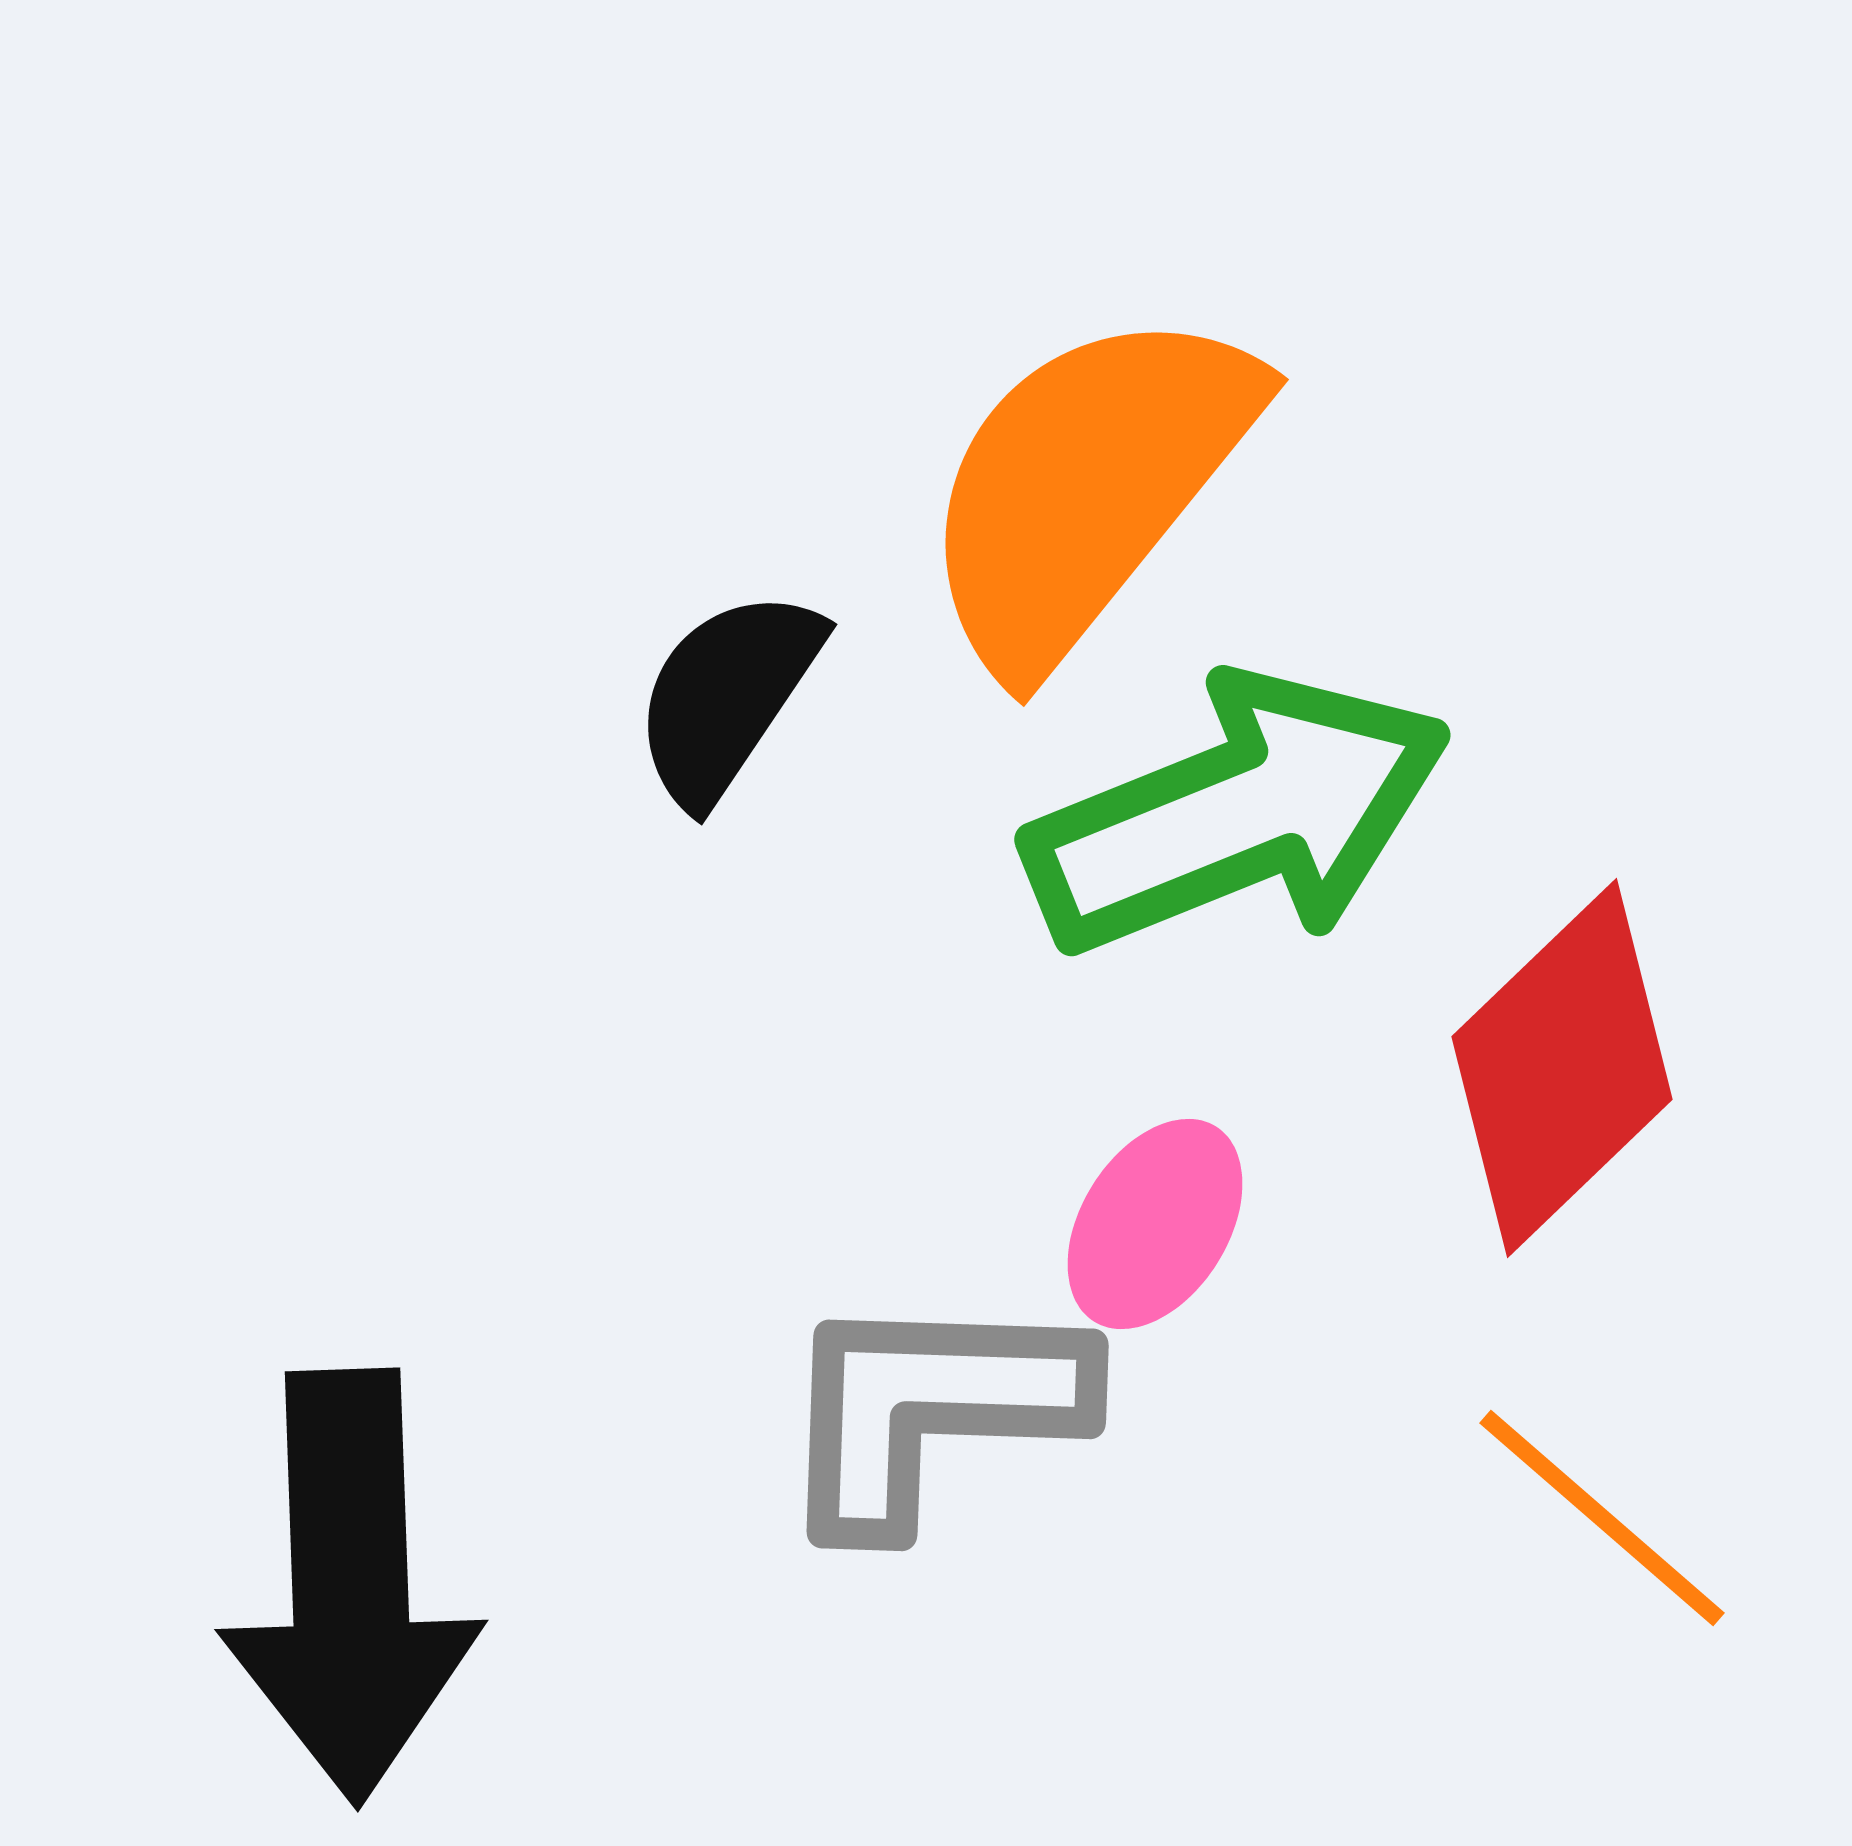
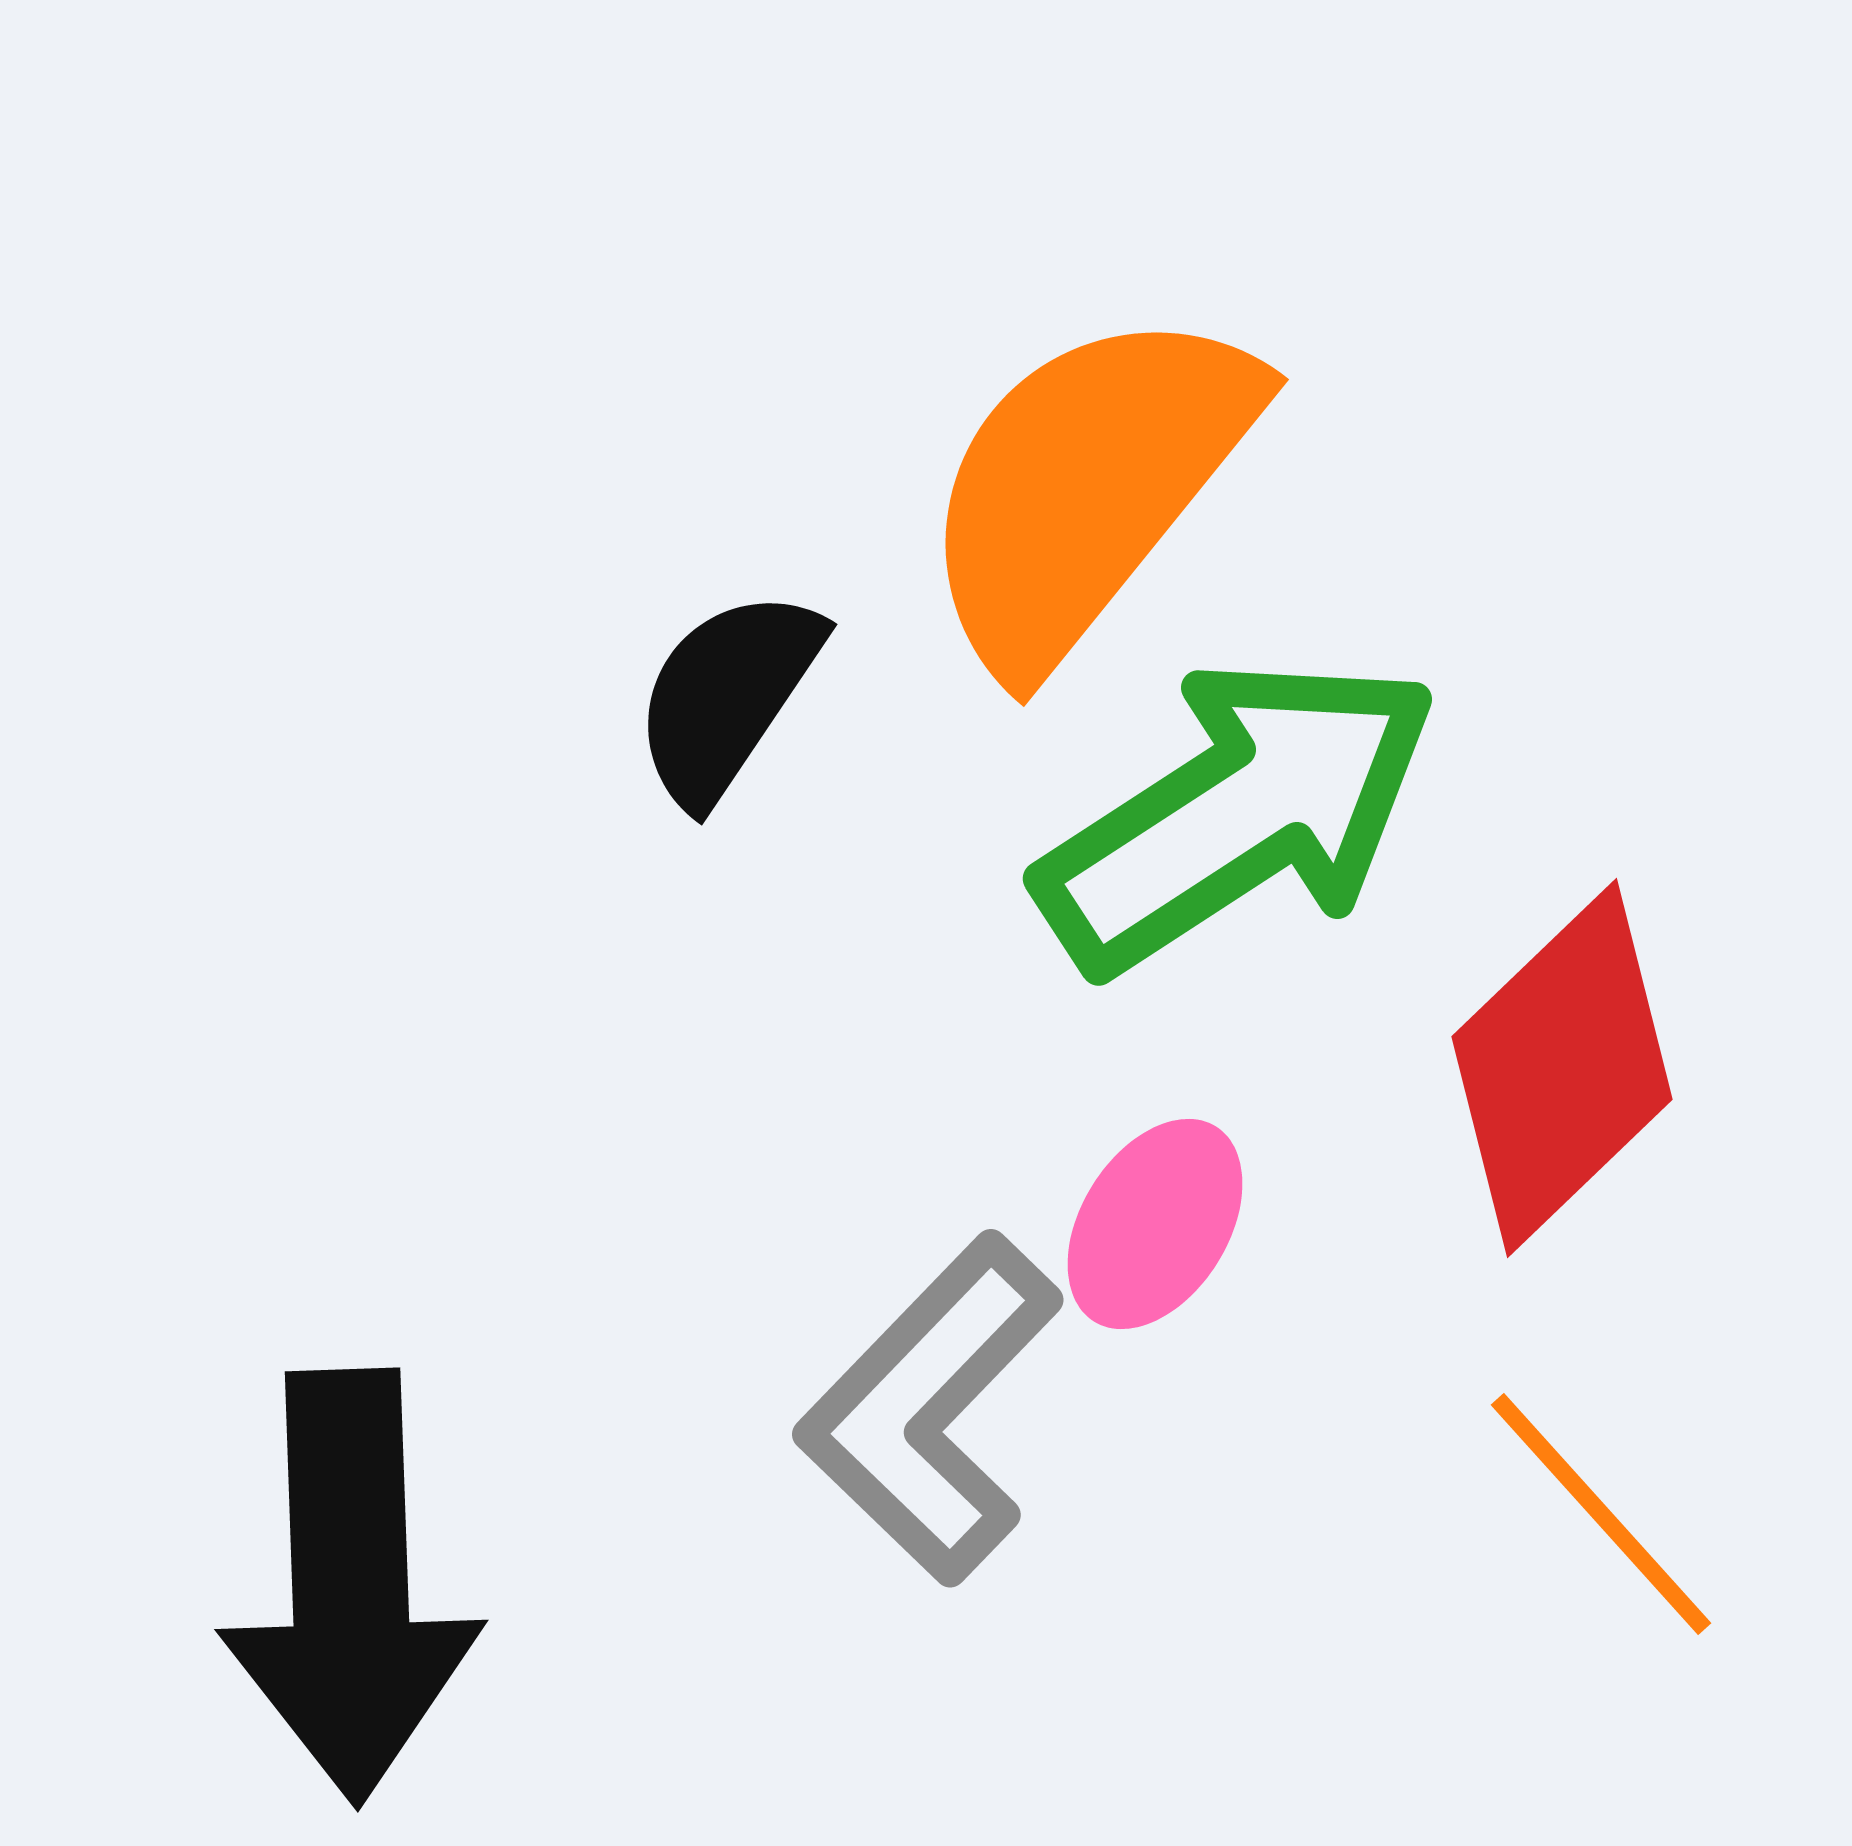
green arrow: rotated 11 degrees counterclockwise
gray L-shape: rotated 48 degrees counterclockwise
orange line: moved 1 px left, 4 px up; rotated 7 degrees clockwise
